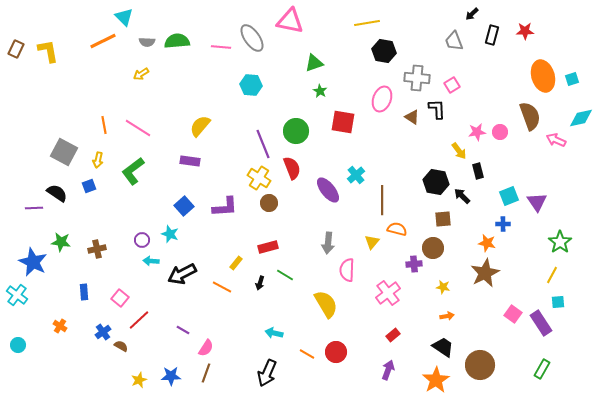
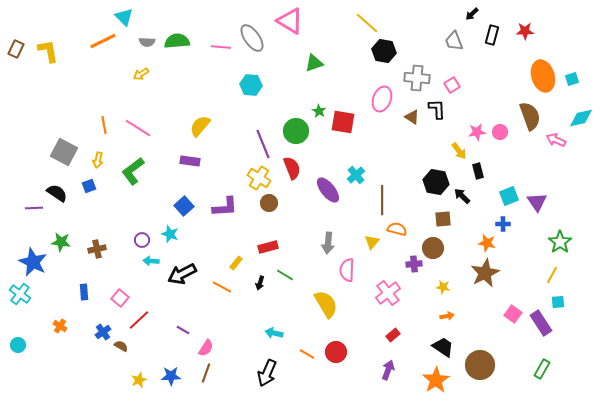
pink triangle at (290, 21): rotated 20 degrees clockwise
yellow line at (367, 23): rotated 50 degrees clockwise
green star at (320, 91): moved 1 px left, 20 px down
cyan cross at (17, 295): moved 3 px right, 1 px up
